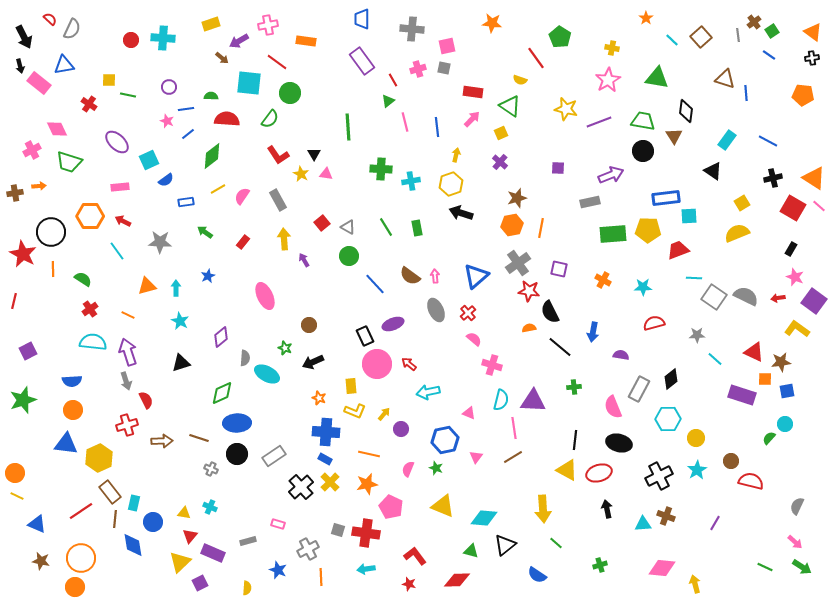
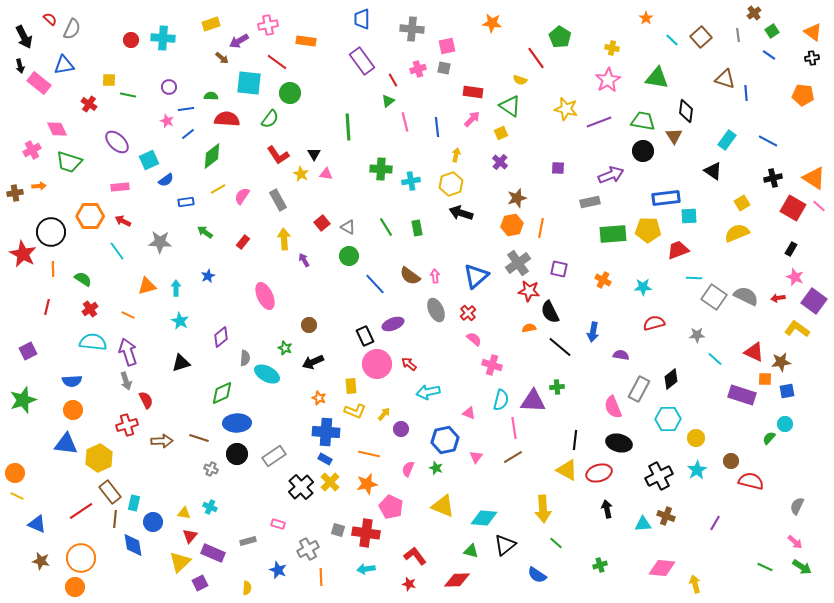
brown cross at (754, 22): moved 9 px up
red line at (14, 301): moved 33 px right, 6 px down
green cross at (574, 387): moved 17 px left
